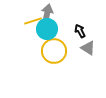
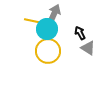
gray arrow: moved 7 px right; rotated 12 degrees clockwise
yellow line: rotated 30 degrees clockwise
black arrow: moved 2 px down
yellow circle: moved 6 px left
